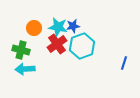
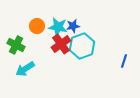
orange circle: moved 3 px right, 2 px up
red cross: moved 4 px right
green cross: moved 5 px left, 5 px up; rotated 12 degrees clockwise
blue line: moved 2 px up
cyan arrow: rotated 30 degrees counterclockwise
